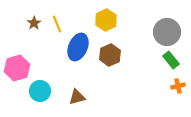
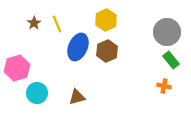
brown hexagon: moved 3 px left, 4 px up
orange cross: moved 14 px left; rotated 24 degrees clockwise
cyan circle: moved 3 px left, 2 px down
